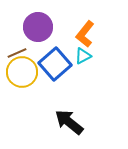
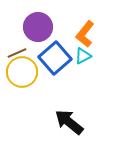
blue square: moved 6 px up
